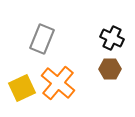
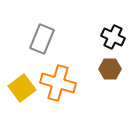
black cross: moved 1 px right, 1 px up
orange cross: rotated 24 degrees counterclockwise
yellow square: rotated 12 degrees counterclockwise
